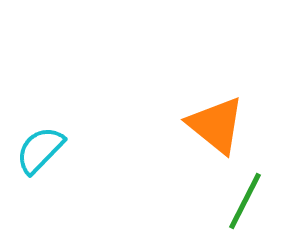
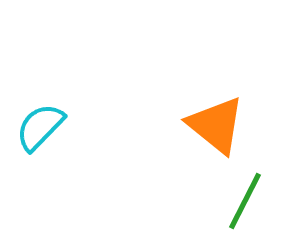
cyan semicircle: moved 23 px up
